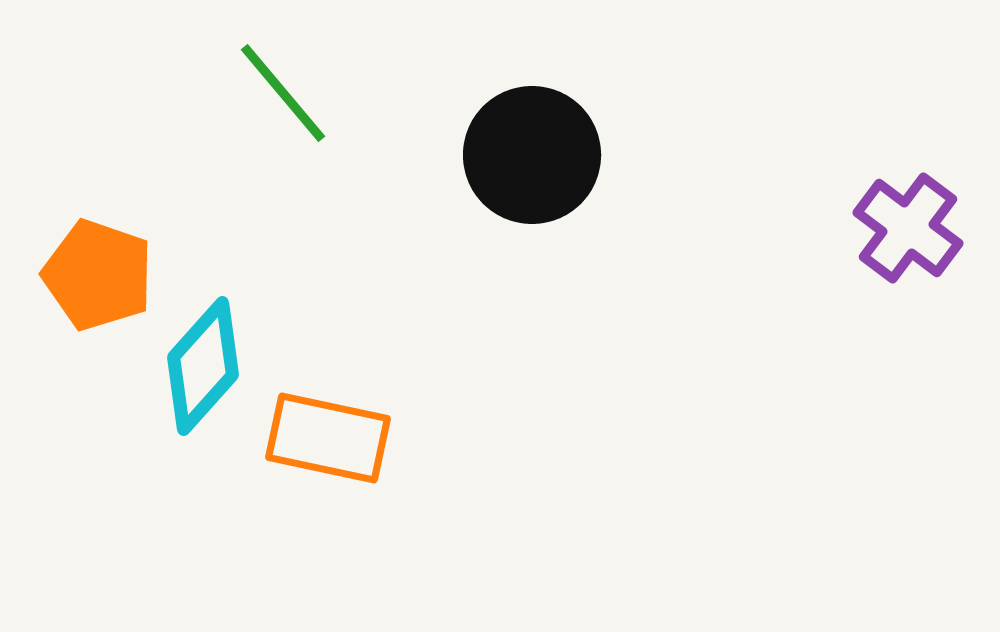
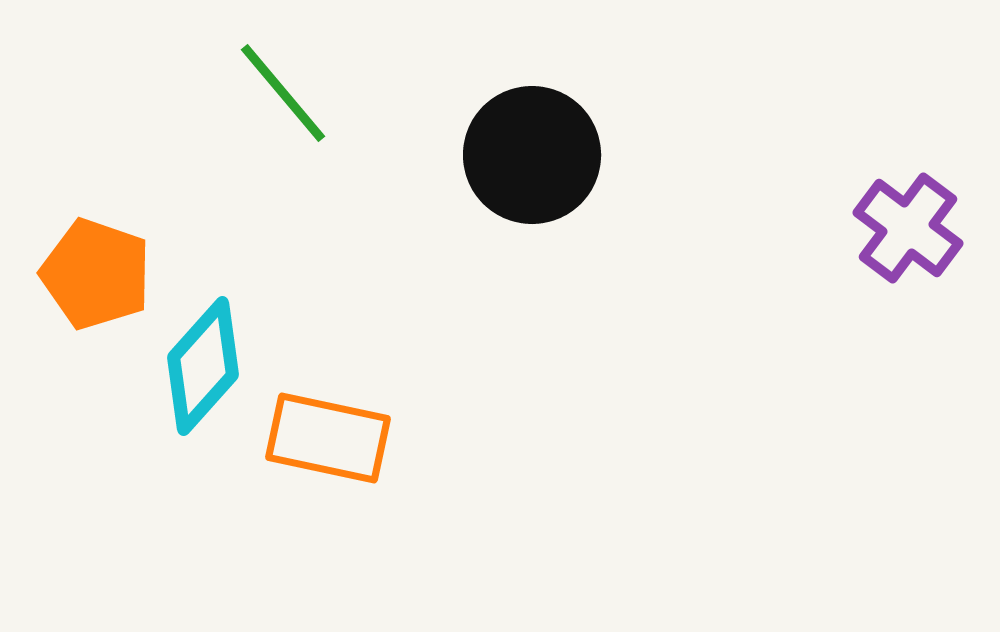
orange pentagon: moved 2 px left, 1 px up
